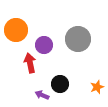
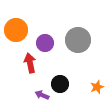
gray circle: moved 1 px down
purple circle: moved 1 px right, 2 px up
